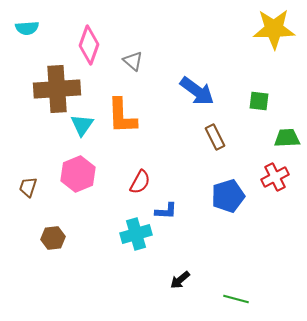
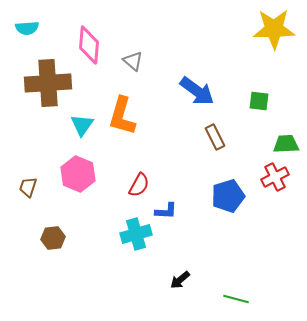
pink diamond: rotated 15 degrees counterclockwise
brown cross: moved 9 px left, 6 px up
orange L-shape: rotated 18 degrees clockwise
green trapezoid: moved 1 px left, 6 px down
pink hexagon: rotated 16 degrees counterclockwise
red semicircle: moved 1 px left, 3 px down
